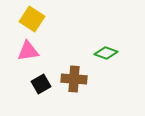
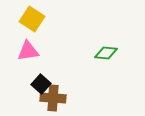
green diamond: rotated 15 degrees counterclockwise
brown cross: moved 21 px left, 19 px down
black square: rotated 18 degrees counterclockwise
